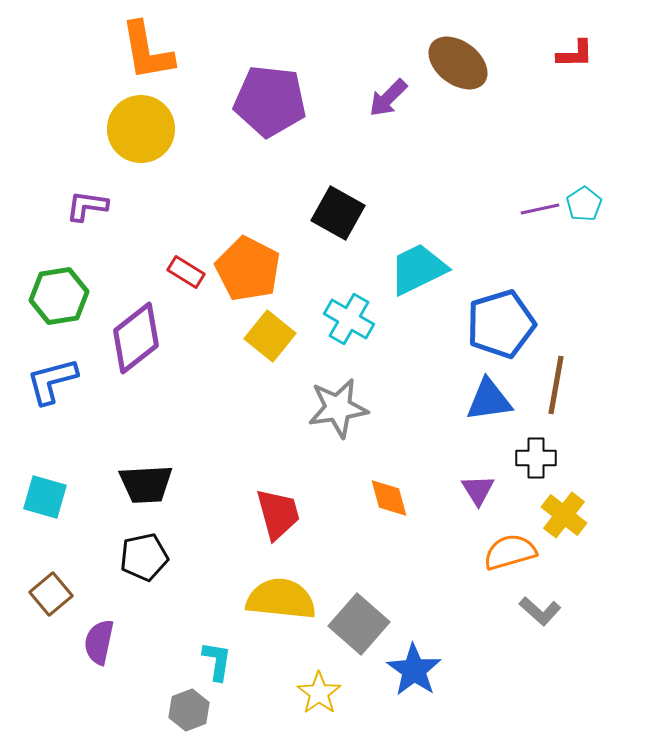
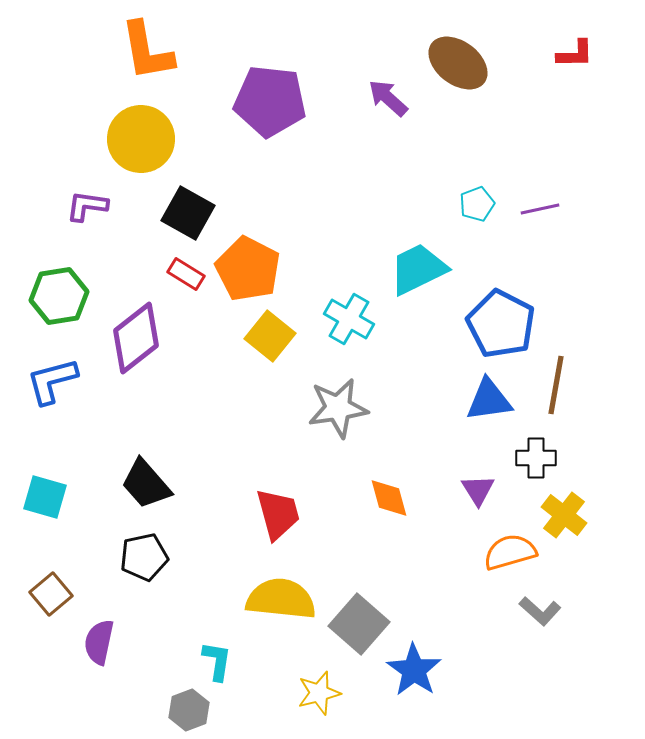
purple arrow: rotated 87 degrees clockwise
yellow circle: moved 10 px down
cyan pentagon: moved 107 px left; rotated 12 degrees clockwise
black square: moved 150 px left
red rectangle: moved 2 px down
blue pentagon: rotated 28 degrees counterclockwise
black trapezoid: rotated 52 degrees clockwise
yellow star: rotated 21 degrees clockwise
